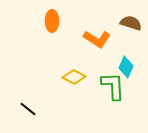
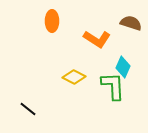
cyan diamond: moved 3 px left
